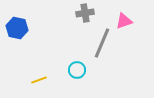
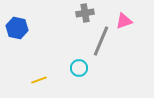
gray line: moved 1 px left, 2 px up
cyan circle: moved 2 px right, 2 px up
